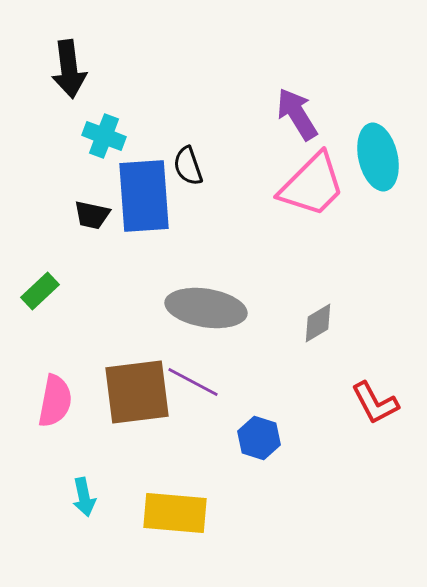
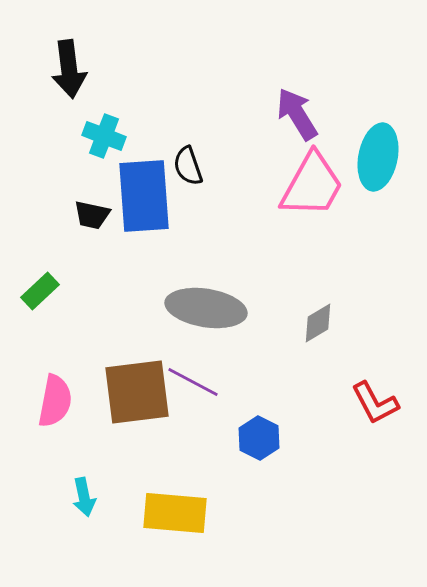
cyan ellipse: rotated 24 degrees clockwise
pink trapezoid: rotated 16 degrees counterclockwise
blue hexagon: rotated 9 degrees clockwise
